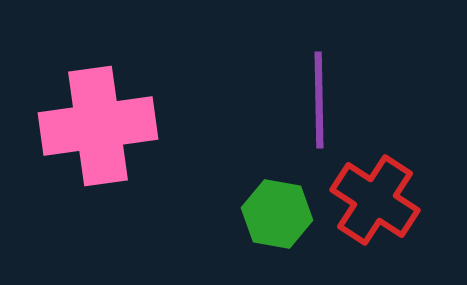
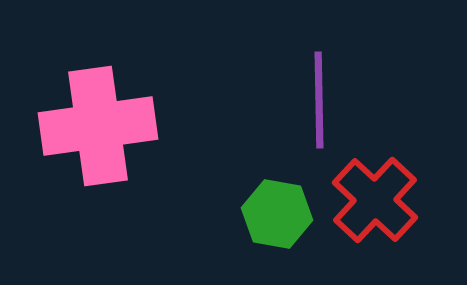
red cross: rotated 10 degrees clockwise
